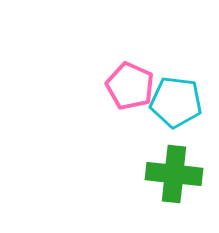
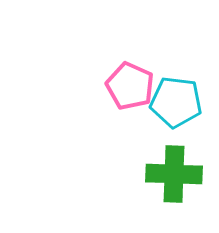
green cross: rotated 4 degrees counterclockwise
